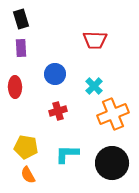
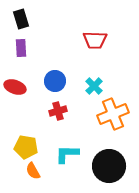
blue circle: moved 7 px down
red ellipse: rotated 70 degrees counterclockwise
black circle: moved 3 px left, 3 px down
orange semicircle: moved 5 px right, 4 px up
